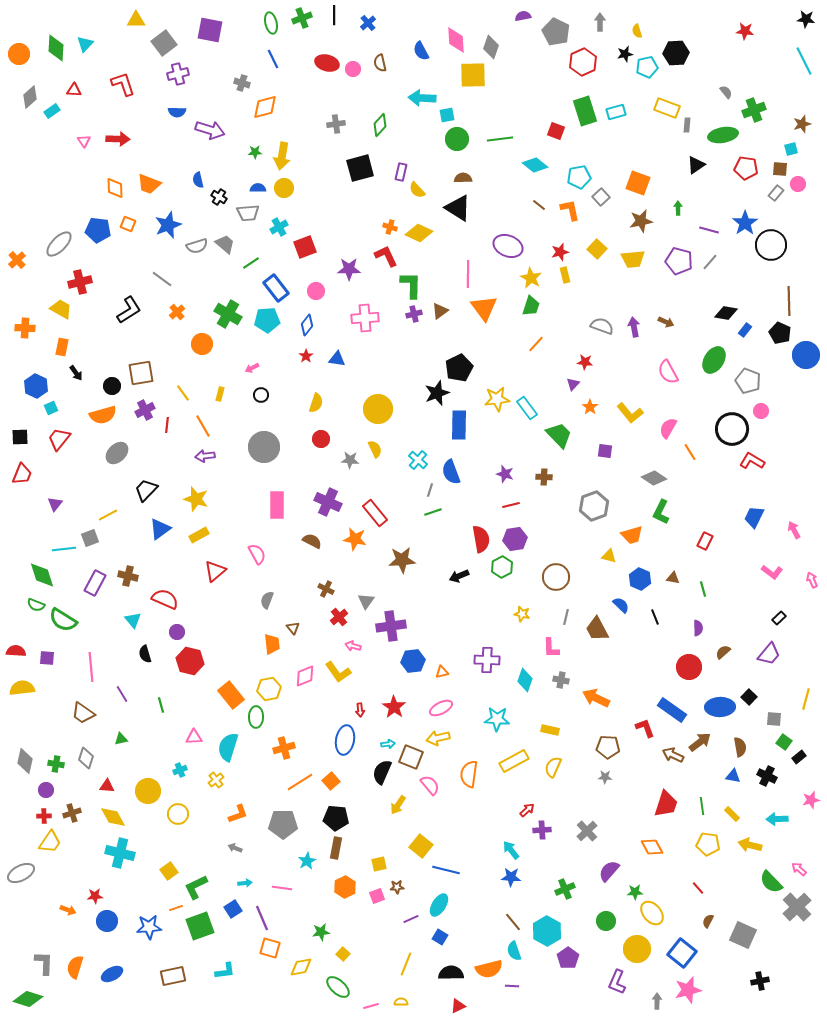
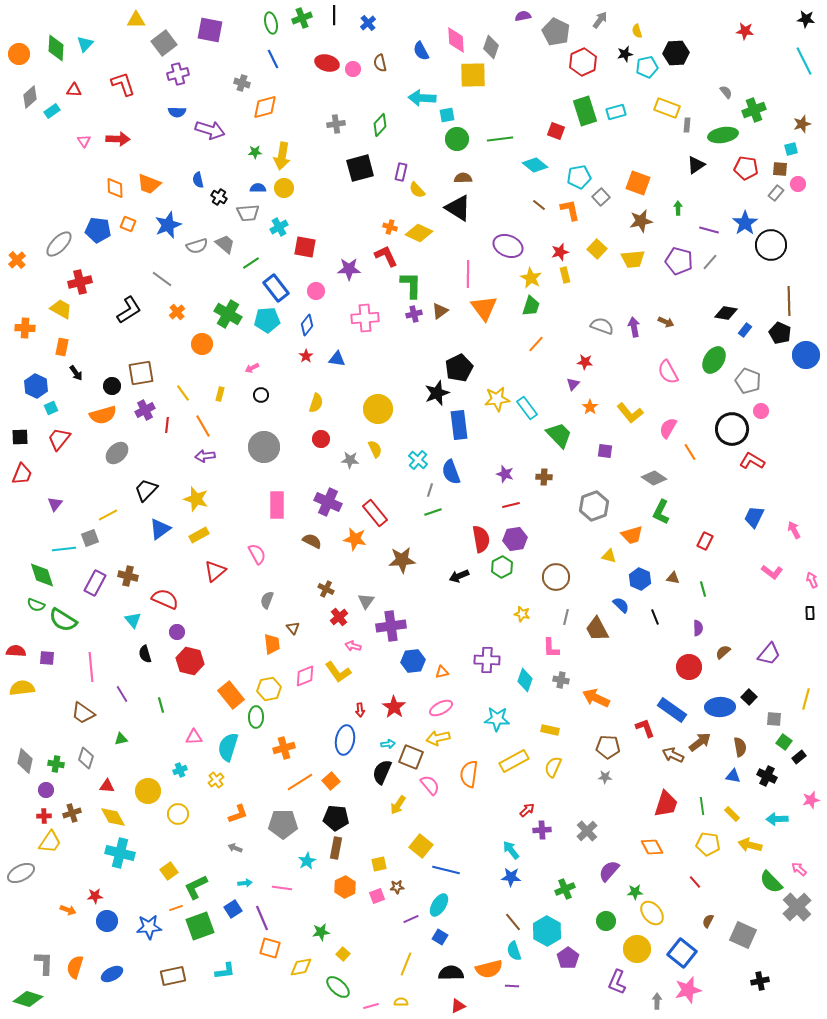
gray arrow at (600, 22): moved 2 px up; rotated 36 degrees clockwise
red square at (305, 247): rotated 30 degrees clockwise
blue rectangle at (459, 425): rotated 8 degrees counterclockwise
black rectangle at (779, 618): moved 31 px right, 5 px up; rotated 48 degrees counterclockwise
red line at (698, 888): moved 3 px left, 6 px up
